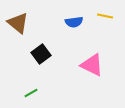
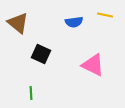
yellow line: moved 1 px up
black square: rotated 30 degrees counterclockwise
pink triangle: moved 1 px right
green line: rotated 64 degrees counterclockwise
